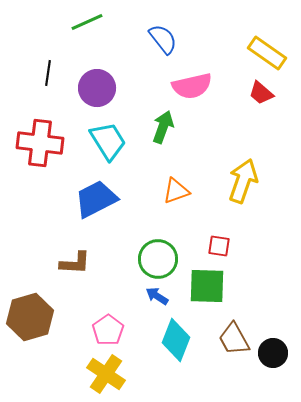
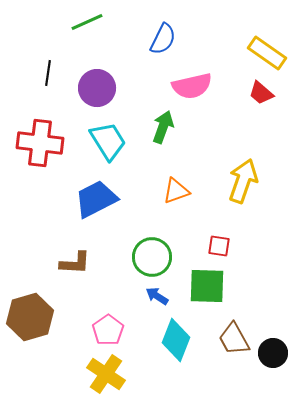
blue semicircle: rotated 64 degrees clockwise
green circle: moved 6 px left, 2 px up
